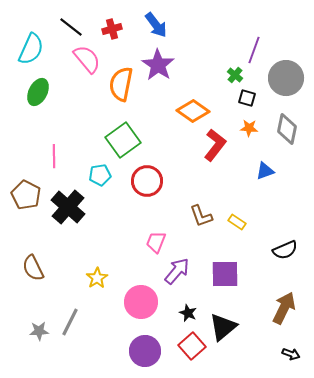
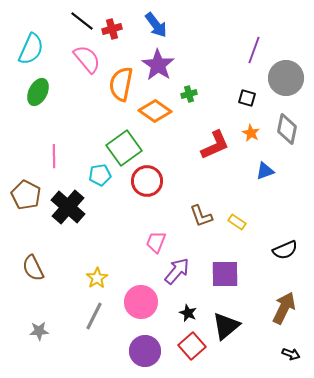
black line: moved 11 px right, 6 px up
green cross: moved 46 px left, 19 px down; rotated 35 degrees clockwise
orange diamond: moved 38 px left
orange star: moved 2 px right, 5 px down; rotated 24 degrees clockwise
green square: moved 1 px right, 8 px down
red L-shape: rotated 28 degrees clockwise
gray line: moved 24 px right, 6 px up
black triangle: moved 3 px right, 1 px up
